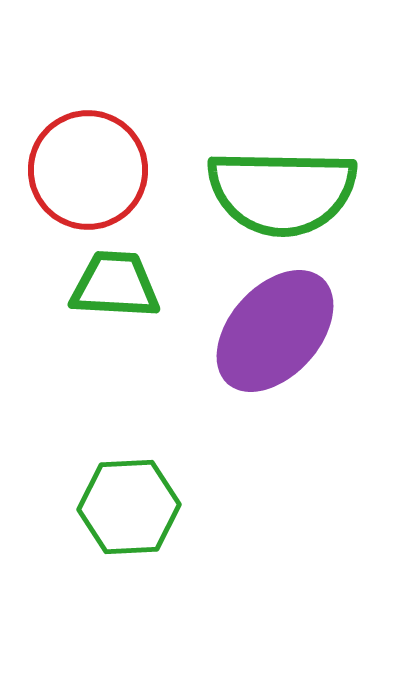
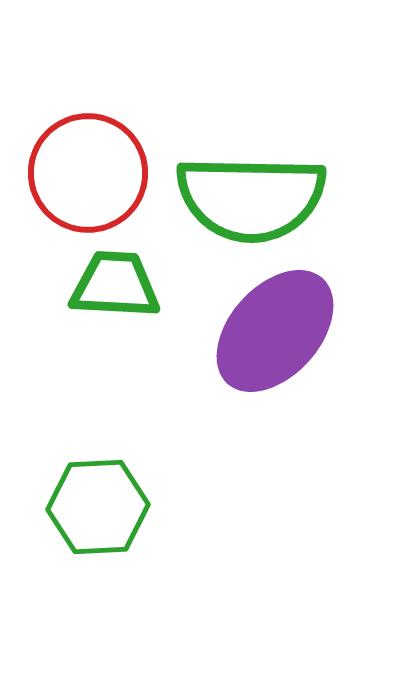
red circle: moved 3 px down
green semicircle: moved 31 px left, 6 px down
green hexagon: moved 31 px left
